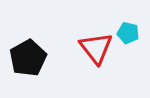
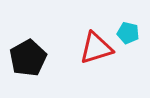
red triangle: rotated 51 degrees clockwise
